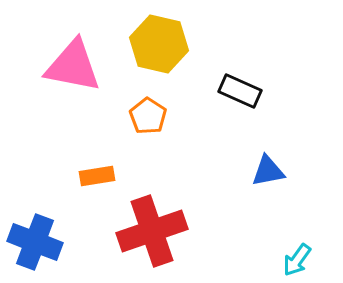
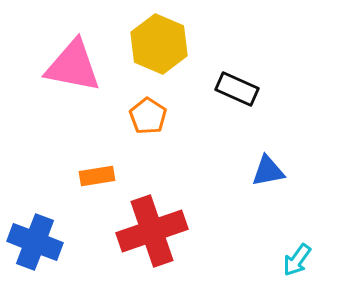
yellow hexagon: rotated 10 degrees clockwise
black rectangle: moved 3 px left, 2 px up
